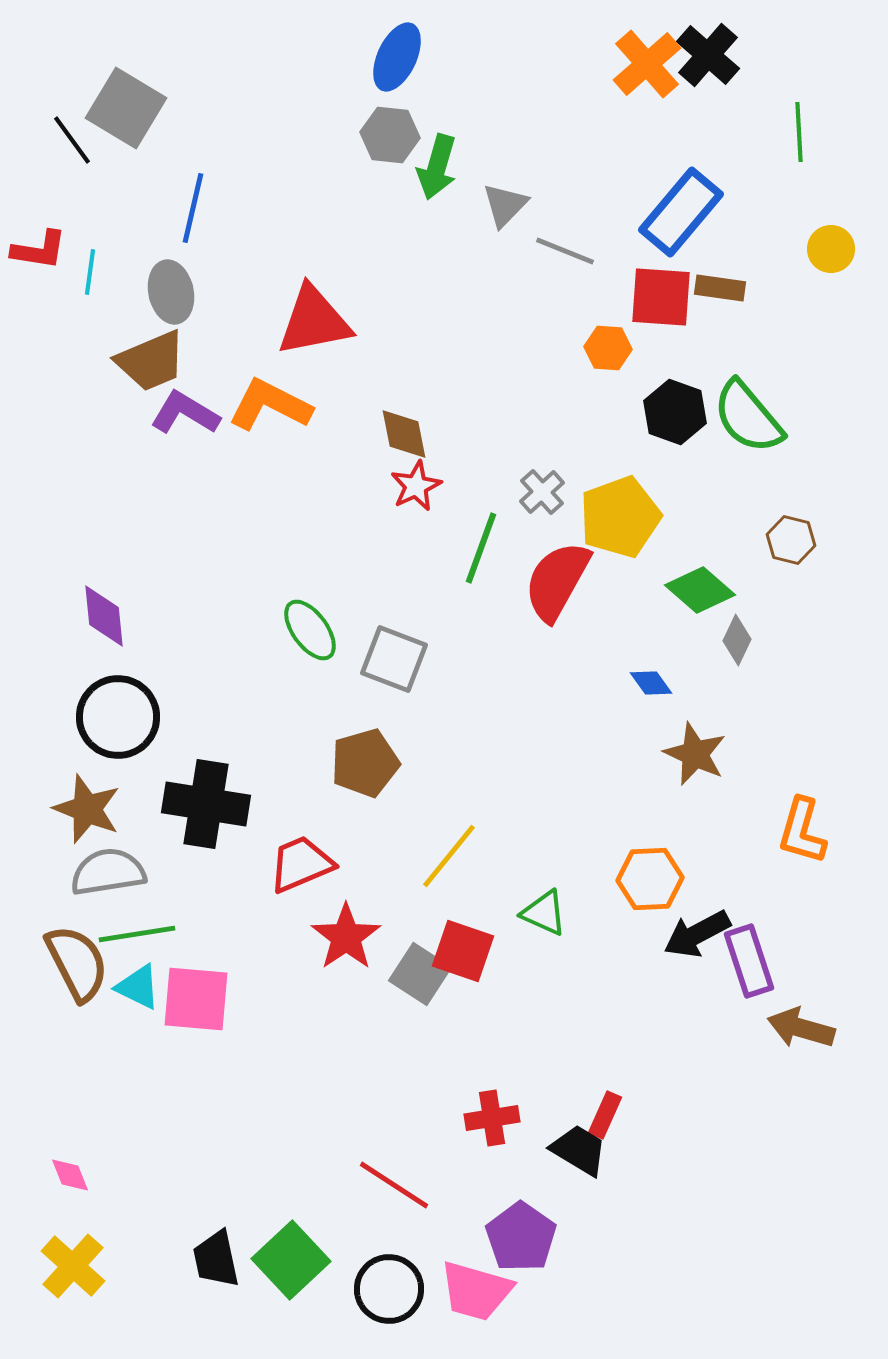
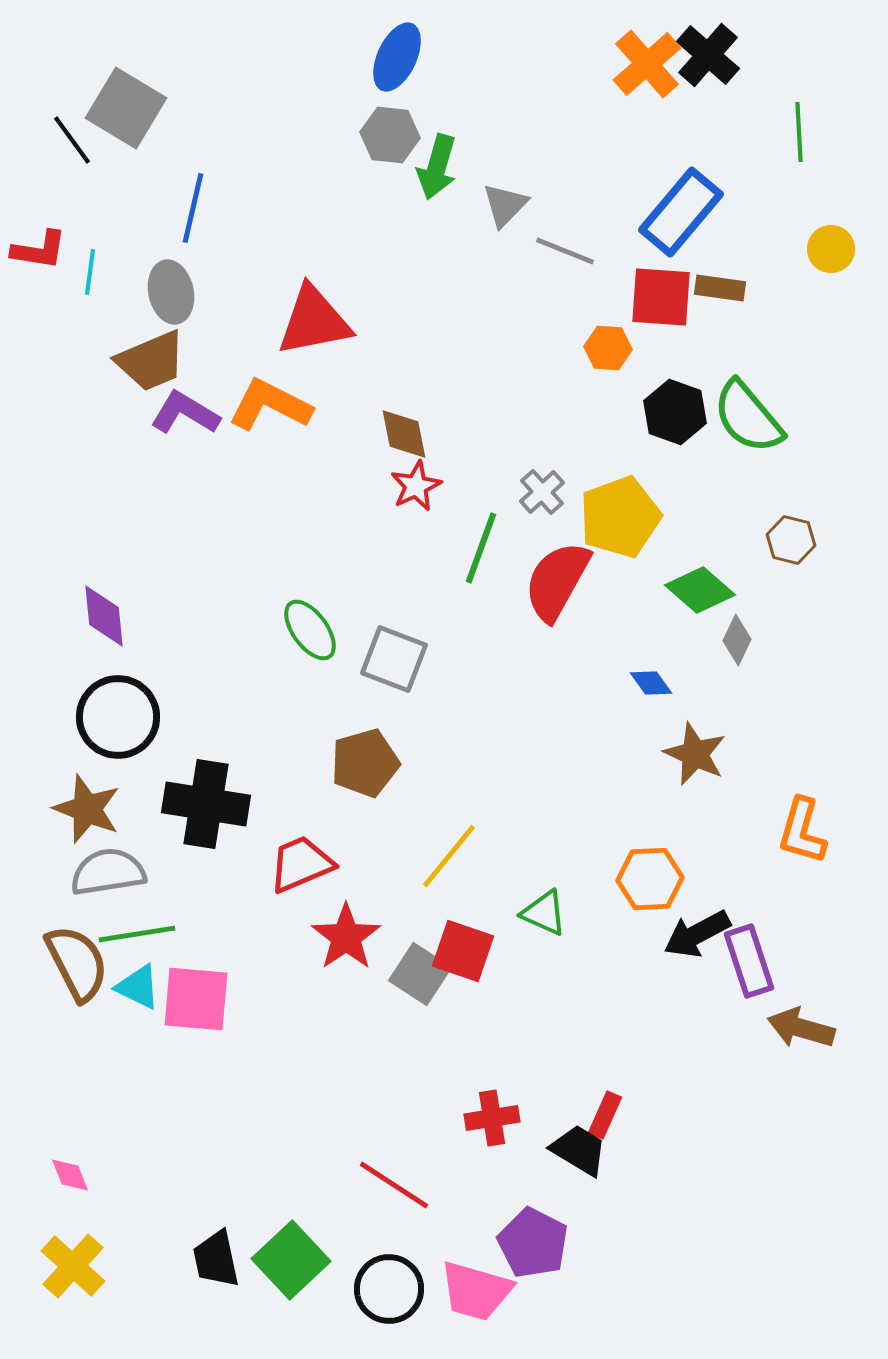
purple pentagon at (521, 1237): moved 12 px right, 6 px down; rotated 8 degrees counterclockwise
